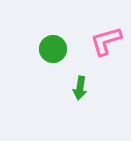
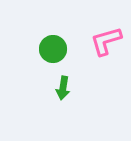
green arrow: moved 17 px left
